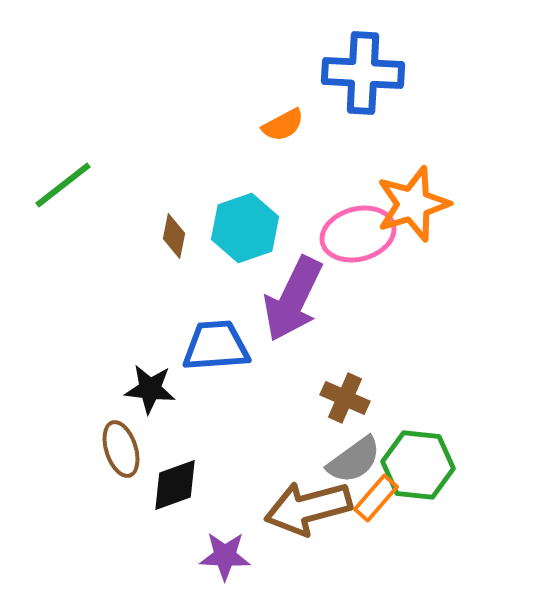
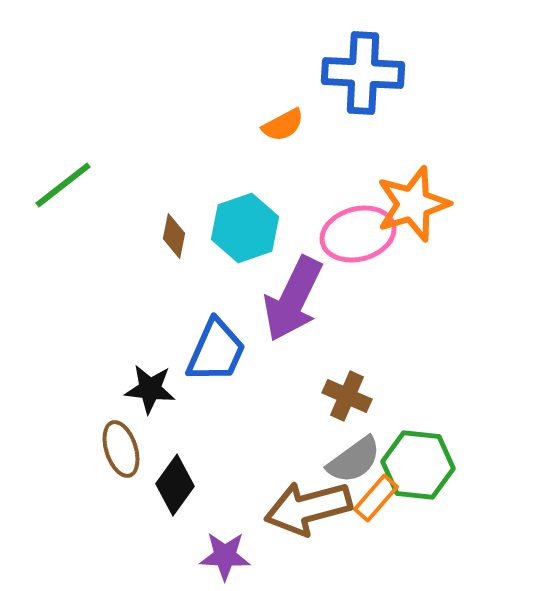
blue trapezoid: moved 5 px down; rotated 118 degrees clockwise
brown cross: moved 2 px right, 2 px up
black diamond: rotated 34 degrees counterclockwise
